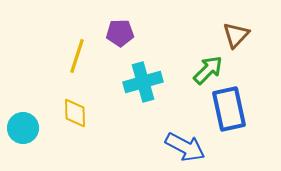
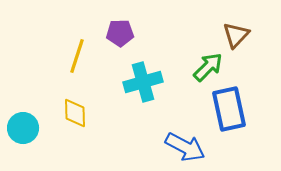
green arrow: moved 3 px up
